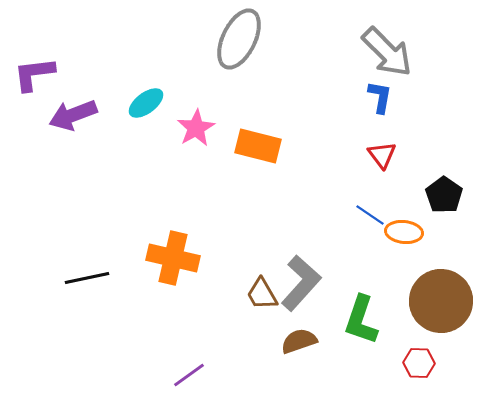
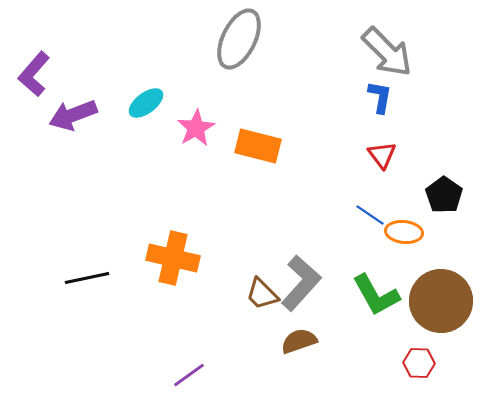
purple L-shape: rotated 42 degrees counterclockwise
brown trapezoid: rotated 15 degrees counterclockwise
green L-shape: moved 15 px right, 25 px up; rotated 48 degrees counterclockwise
